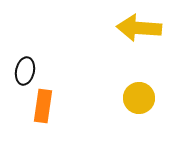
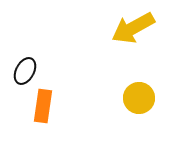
yellow arrow: moved 6 px left; rotated 33 degrees counterclockwise
black ellipse: rotated 16 degrees clockwise
